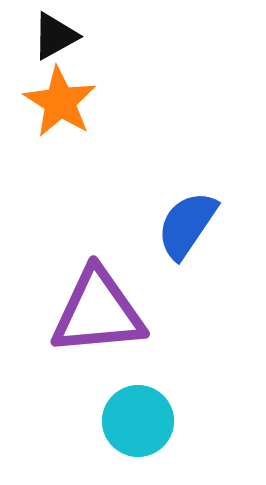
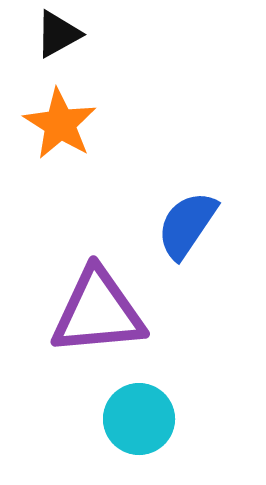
black triangle: moved 3 px right, 2 px up
orange star: moved 22 px down
cyan circle: moved 1 px right, 2 px up
